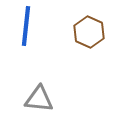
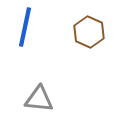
blue line: moved 1 px left, 1 px down; rotated 6 degrees clockwise
